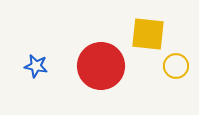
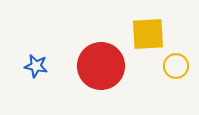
yellow square: rotated 9 degrees counterclockwise
